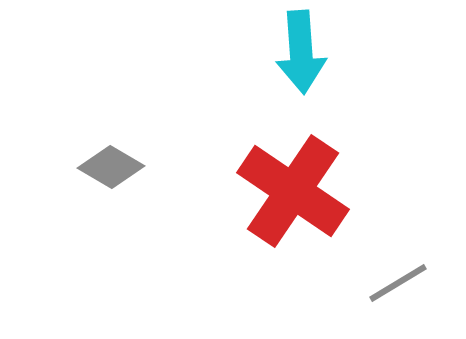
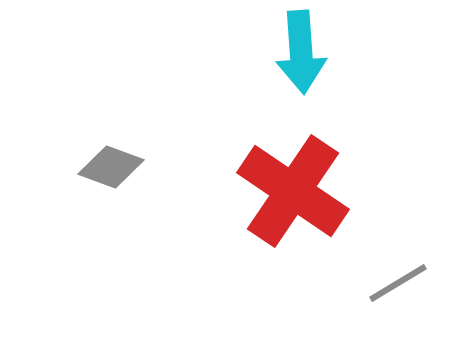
gray diamond: rotated 10 degrees counterclockwise
